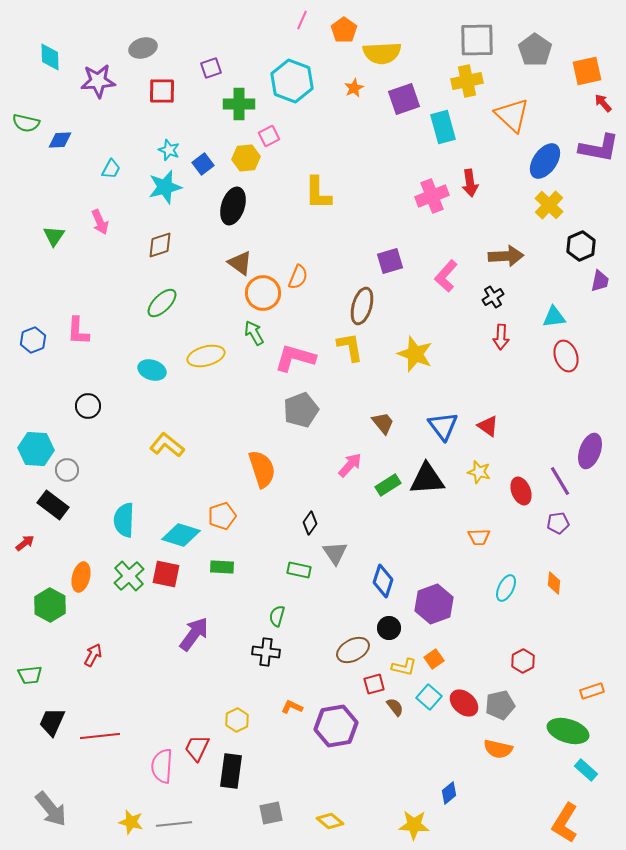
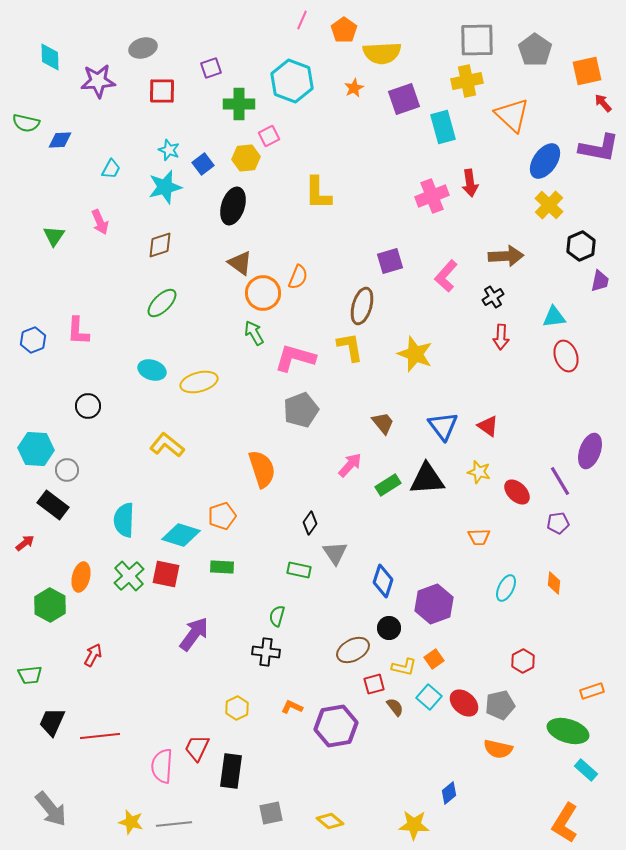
yellow ellipse at (206, 356): moved 7 px left, 26 px down
red ellipse at (521, 491): moved 4 px left, 1 px down; rotated 24 degrees counterclockwise
yellow hexagon at (237, 720): moved 12 px up
